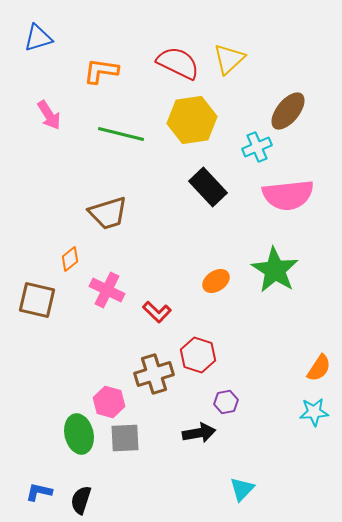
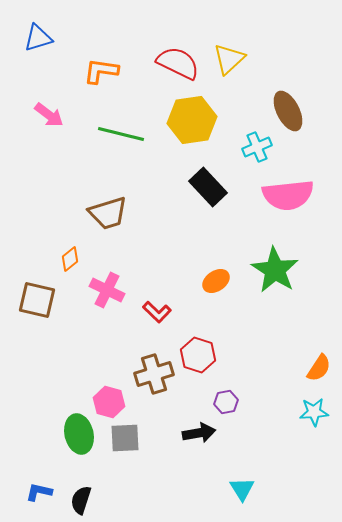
brown ellipse: rotated 66 degrees counterclockwise
pink arrow: rotated 20 degrees counterclockwise
cyan triangle: rotated 16 degrees counterclockwise
